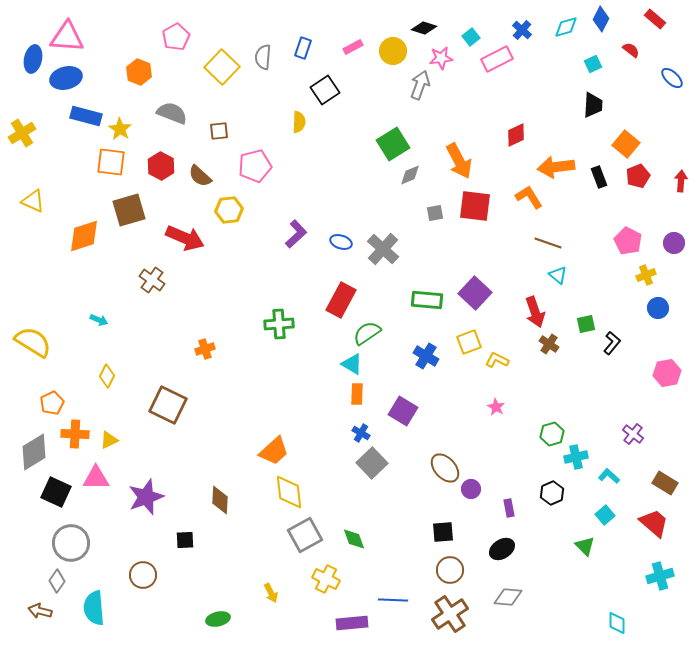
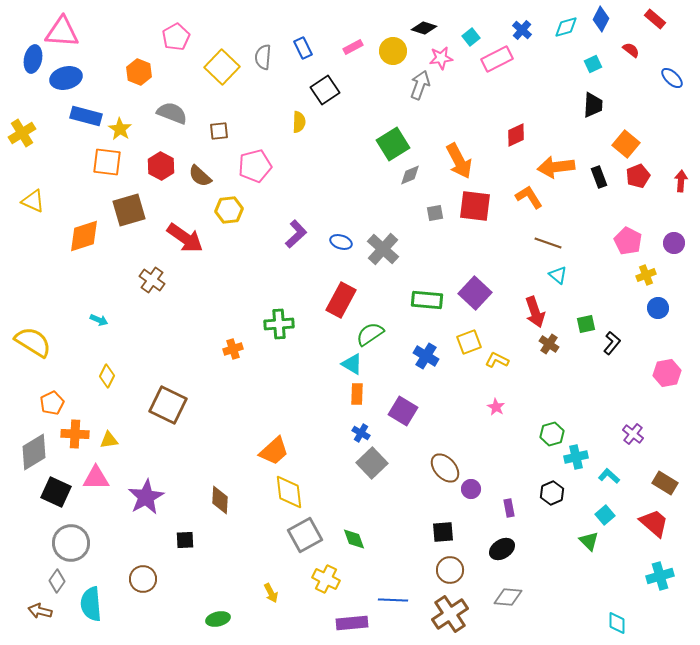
pink triangle at (67, 37): moved 5 px left, 5 px up
blue rectangle at (303, 48): rotated 45 degrees counterclockwise
orange square at (111, 162): moved 4 px left
red arrow at (185, 238): rotated 12 degrees clockwise
green semicircle at (367, 333): moved 3 px right, 1 px down
orange cross at (205, 349): moved 28 px right
yellow triangle at (109, 440): rotated 18 degrees clockwise
purple star at (146, 497): rotated 9 degrees counterclockwise
green triangle at (585, 546): moved 4 px right, 5 px up
brown circle at (143, 575): moved 4 px down
cyan semicircle at (94, 608): moved 3 px left, 4 px up
